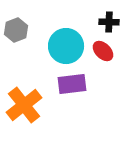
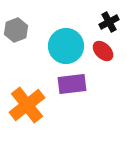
black cross: rotated 30 degrees counterclockwise
orange cross: moved 3 px right
